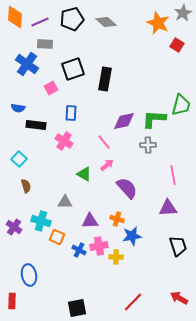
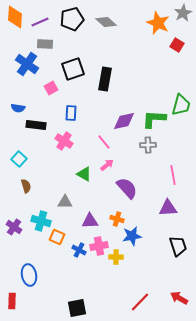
red line at (133, 302): moved 7 px right
